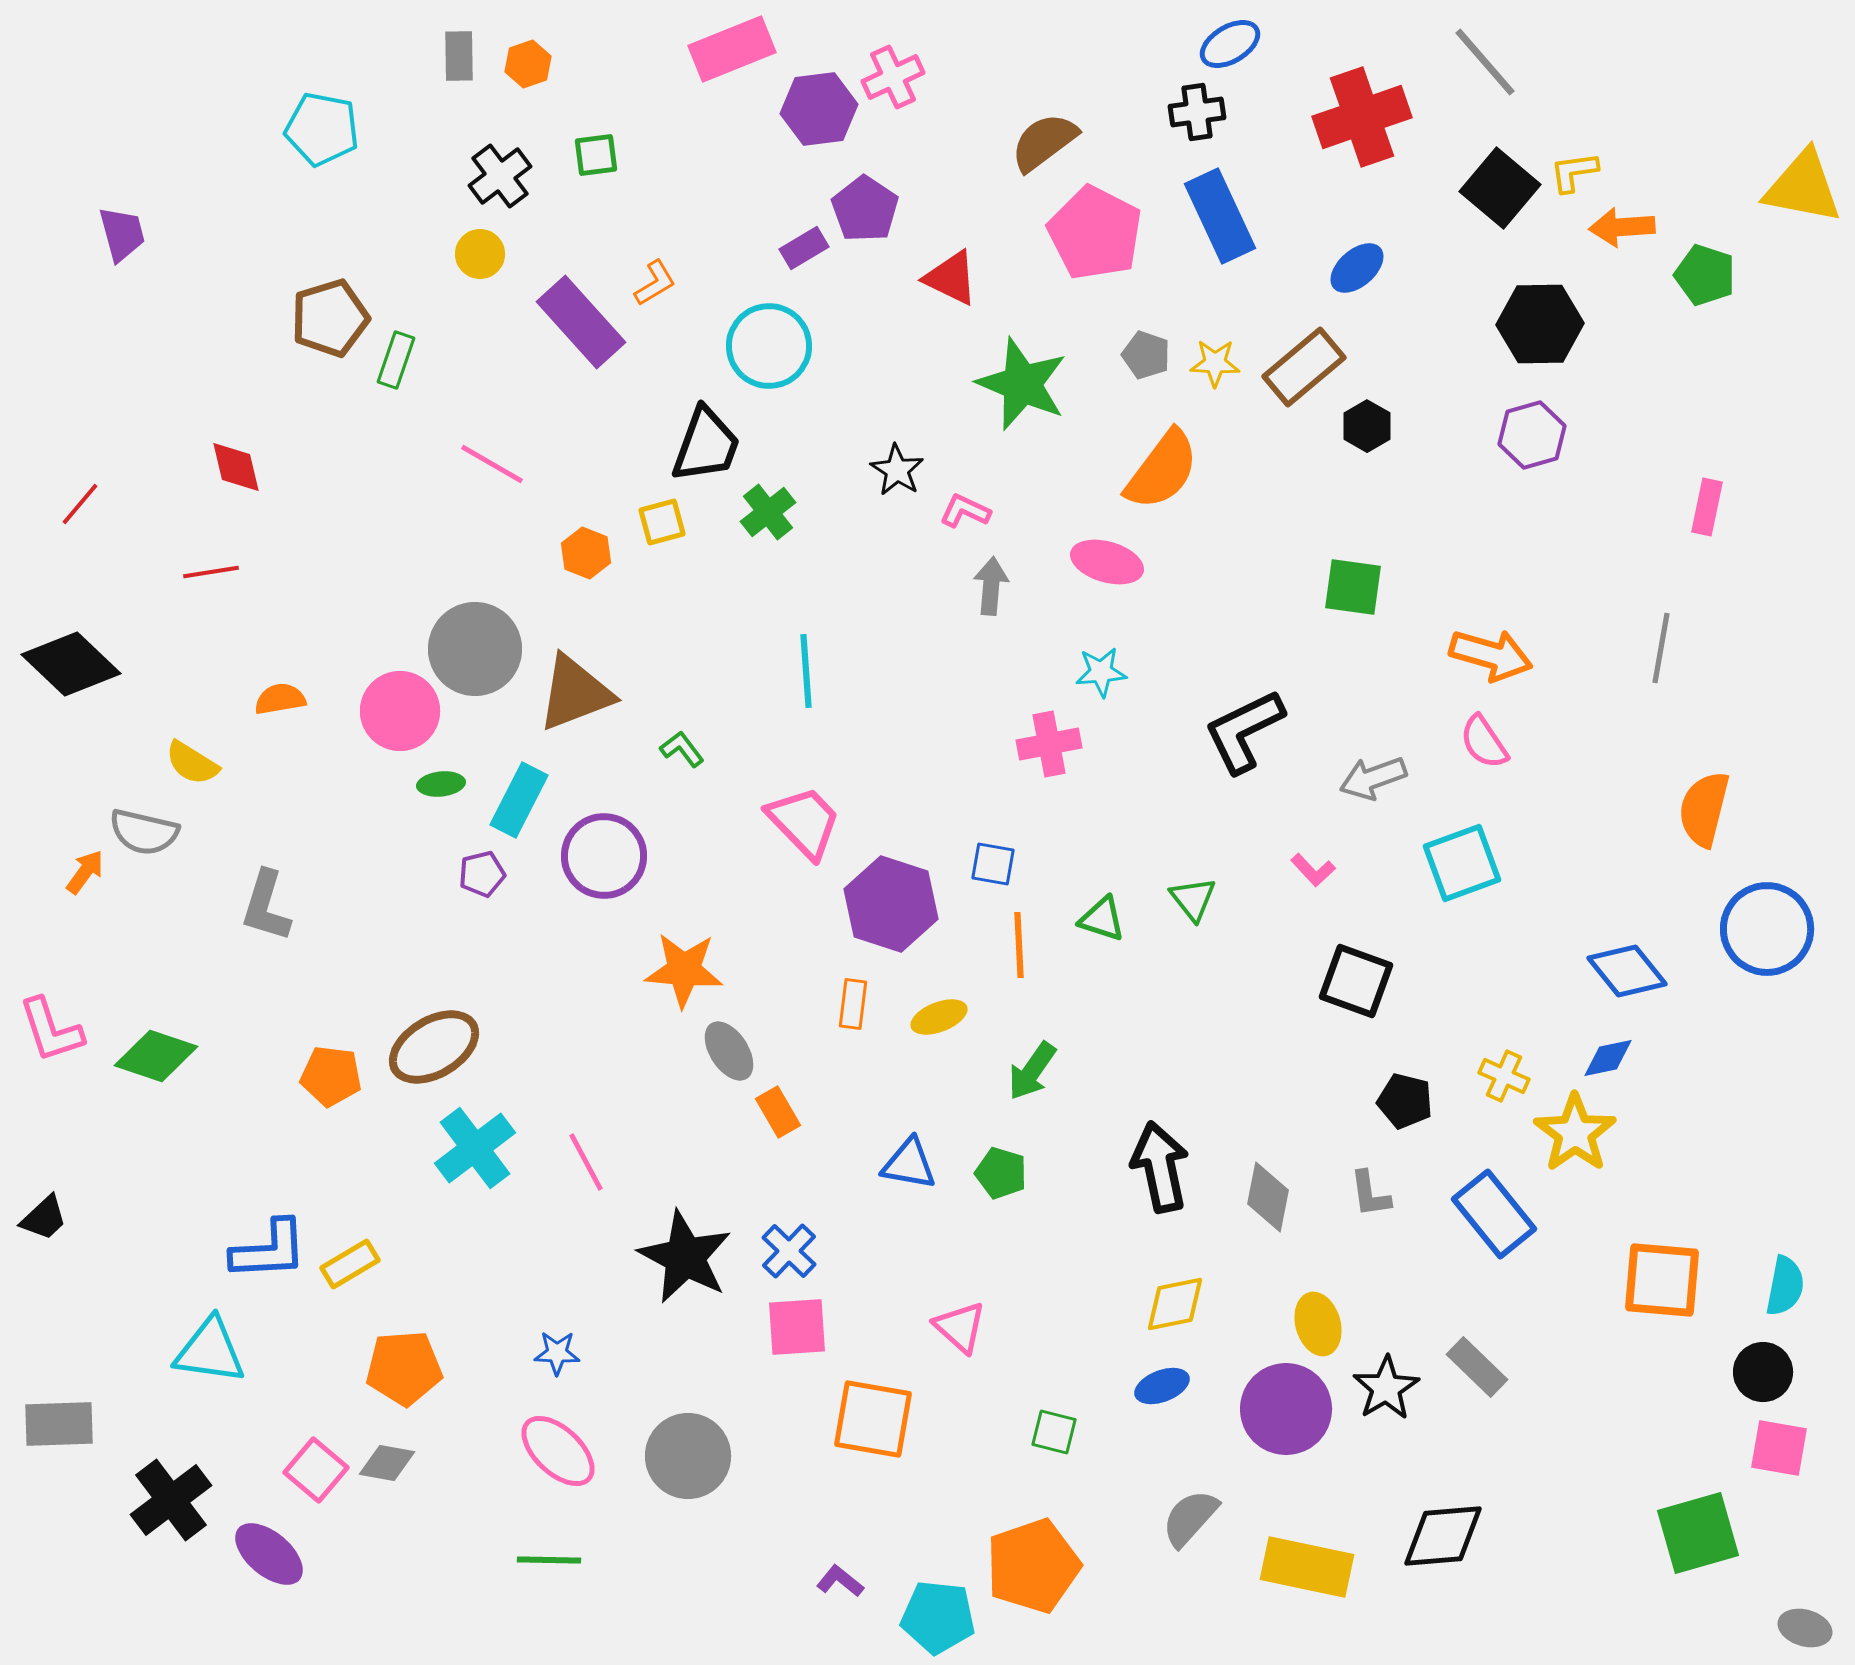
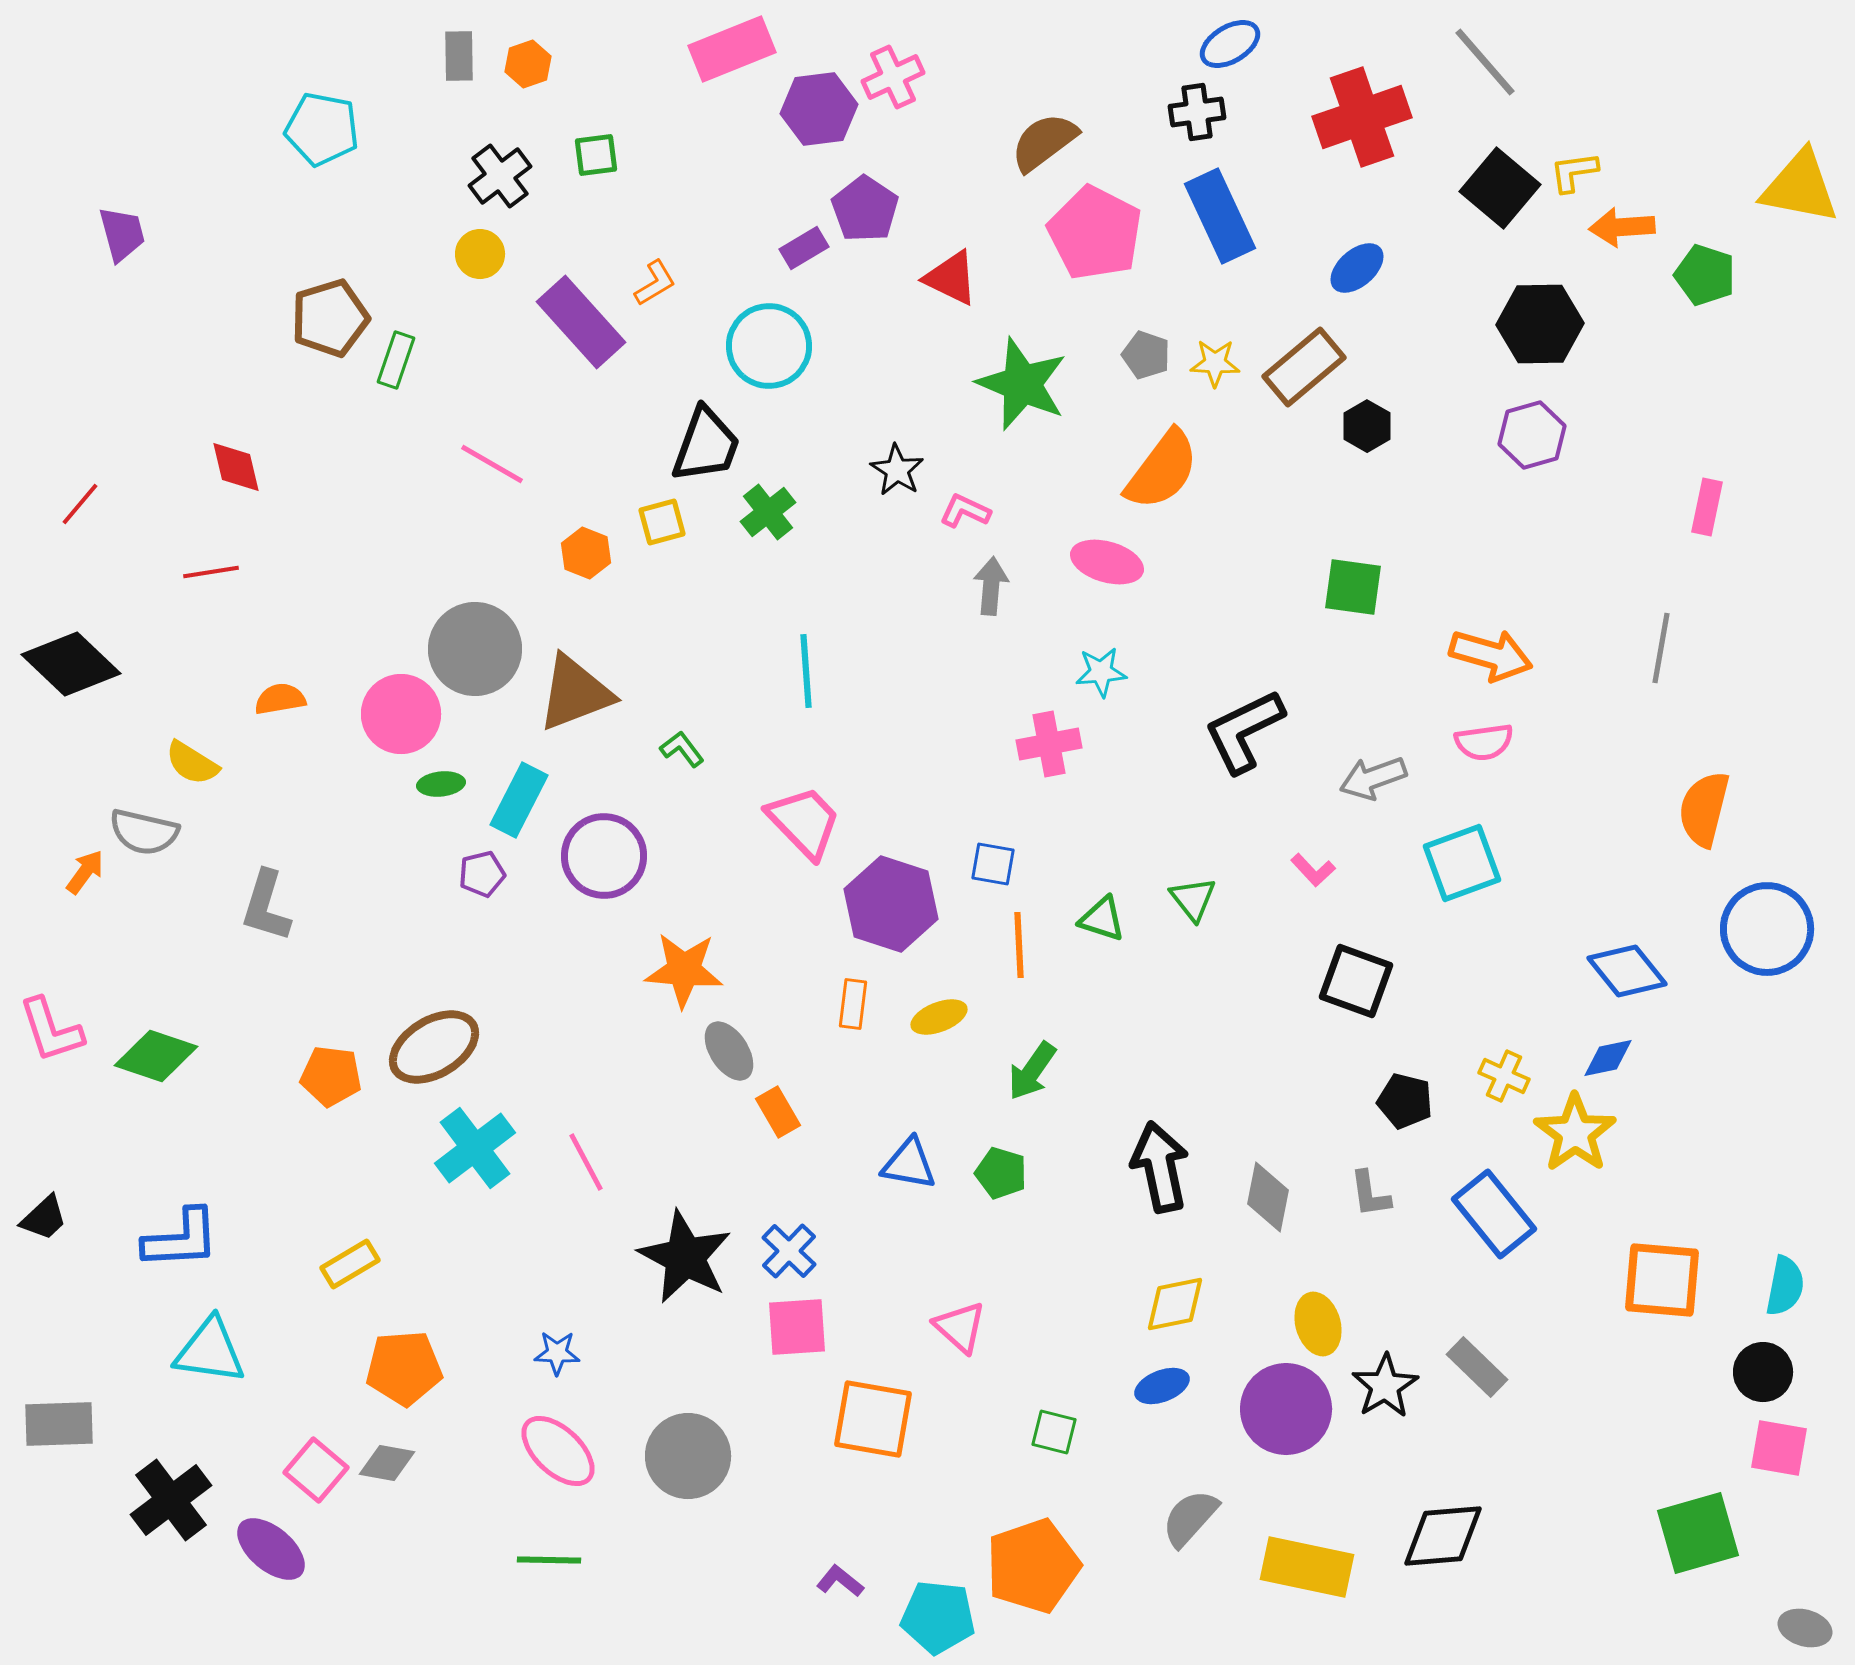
yellow triangle at (1803, 187): moved 3 px left
pink circle at (400, 711): moved 1 px right, 3 px down
pink semicircle at (1484, 742): rotated 64 degrees counterclockwise
blue L-shape at (269, 1250): moved 88 px left, 11 px up
black star at (1386, 1388): moved 1 px left, 2 px up
purple ellipse at (269, 1554): moved 2 px right, 5 px up
